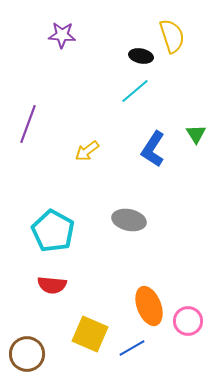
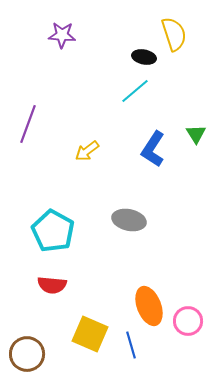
yellow semicircle: moved 2 px right, 2 px up
black ellipse: moved 3 px right, 1 px down
blue line: moved 1 px left, 3 px up; rotated 76 degrees counterclockwise
